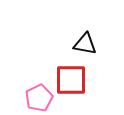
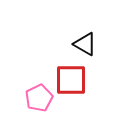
black triangle: rotated 20 degrees clockwise
